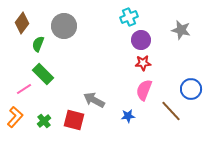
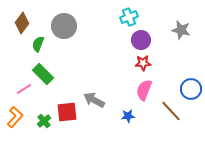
red square: moved 7 px left, 8 px up; rotated 20 degrees counterclockwise
